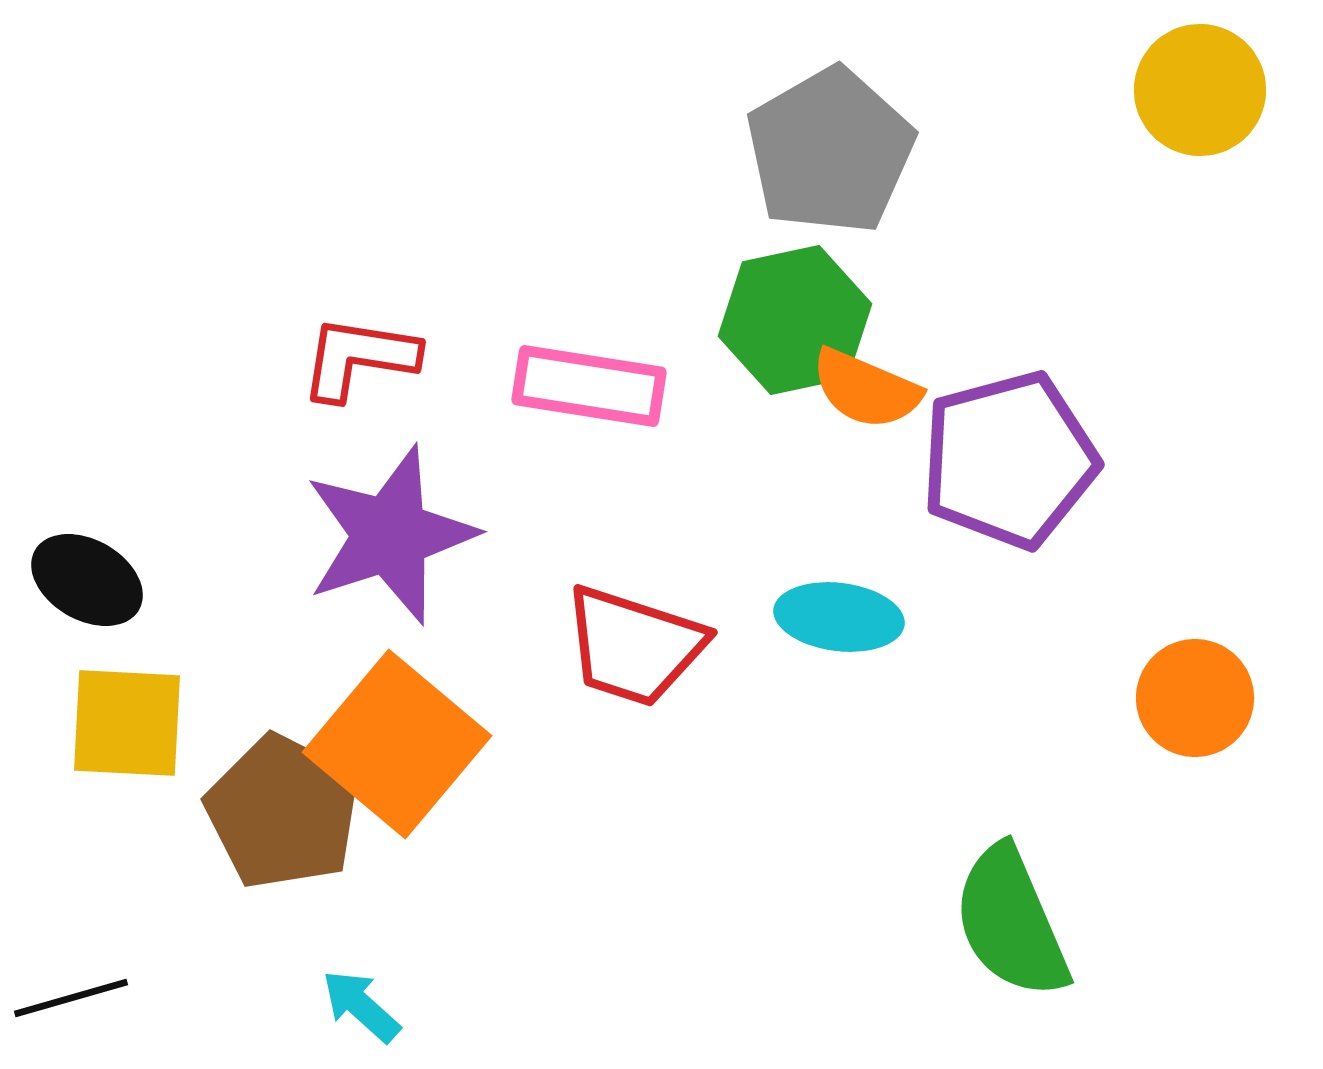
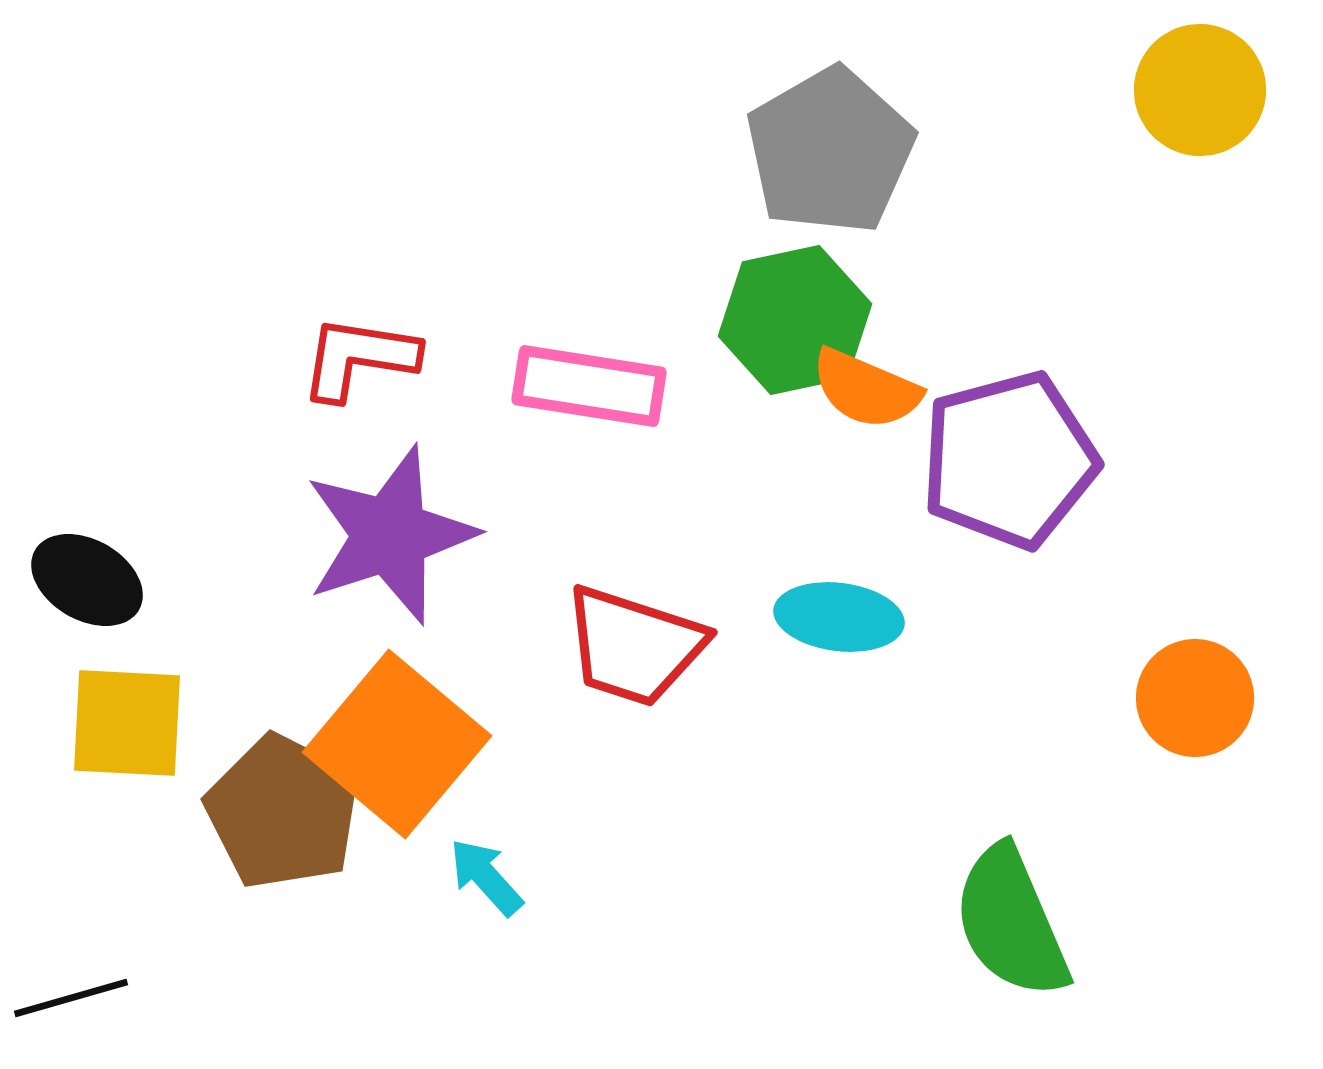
cyan arrow: moved 125 px right, 129 px up; rotated 6 degrees clockwise
